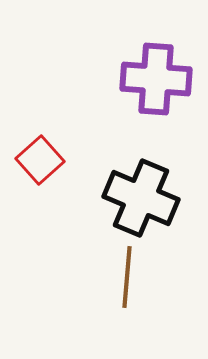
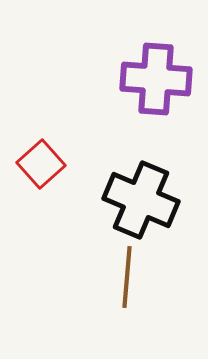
red square: moved 1 px right, 4 px down
black cross: moved 2 px down
